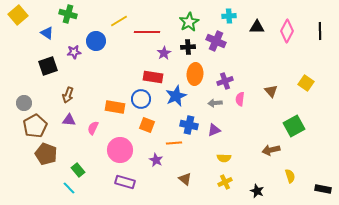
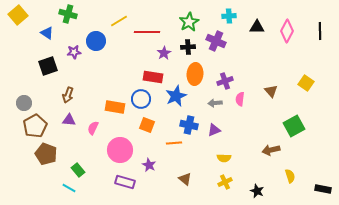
purple star at (156, 160): moved 7 px left, 5 px down
cyan line at (69, 188): rotated 16 degrees counterclockwise
